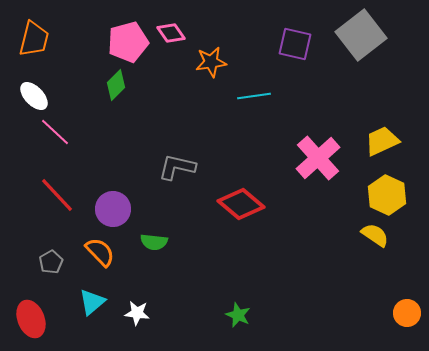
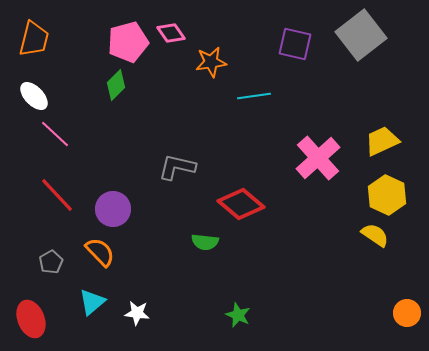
pink line: moved 2 px down
green semicircle: moved 51 px right
